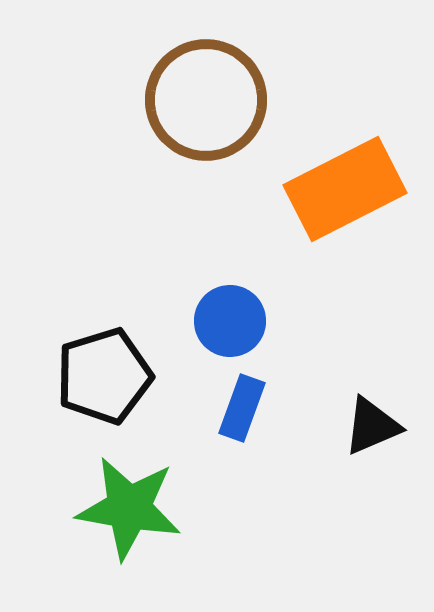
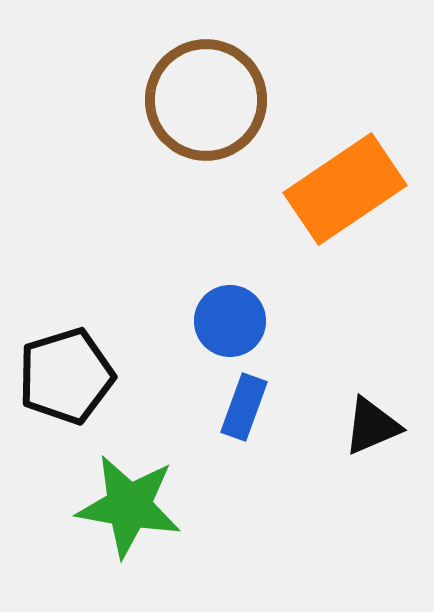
orange rectangle: rotated 7 degrees counterclockwise
black pentagon: moved 38 px left
blue rectangle: moved 2 px right, 1 px up
green star: moved 2 px up
